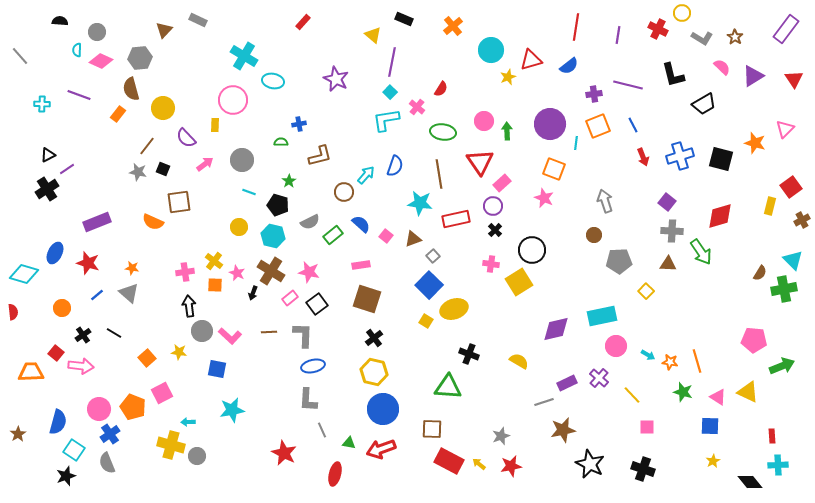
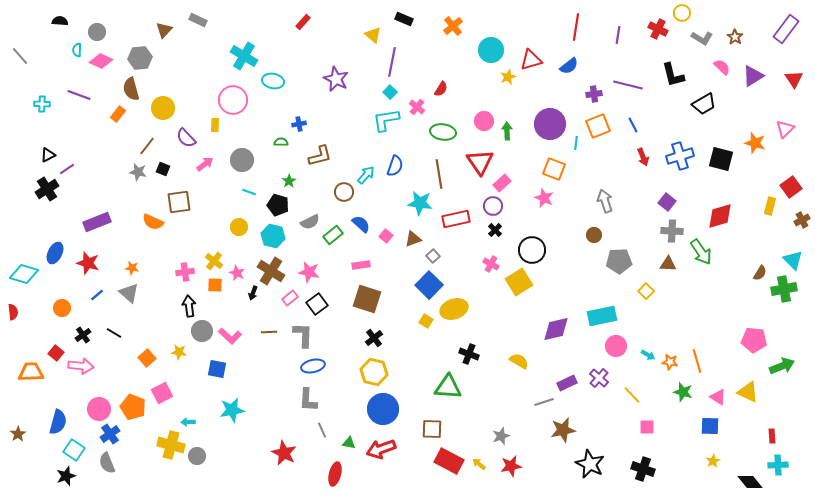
pink cross at (491, 264): rotated 21 degrees clockwise
